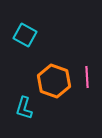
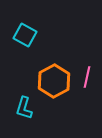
pink line: rotated 15 degrees clockwise
orange hexagon: rotated 12 degrees clockwise
